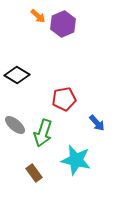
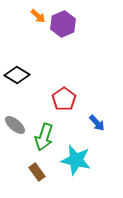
red pentagon: rotated 25 degrees counterclockwise
green arrow: moved 1 px right, 4 px down
brown rectangle: moved 3 px right, 1 px up
